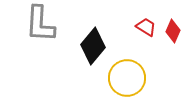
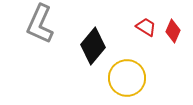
gray L-shape: rotated 21 degrees clockwise
